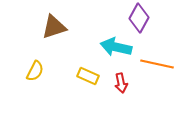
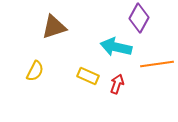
orange line: rotated 20 degrees counterclockwise
red arrow: moved 4 px left, 1 px down; rotated 150 degrees counterclockwise
